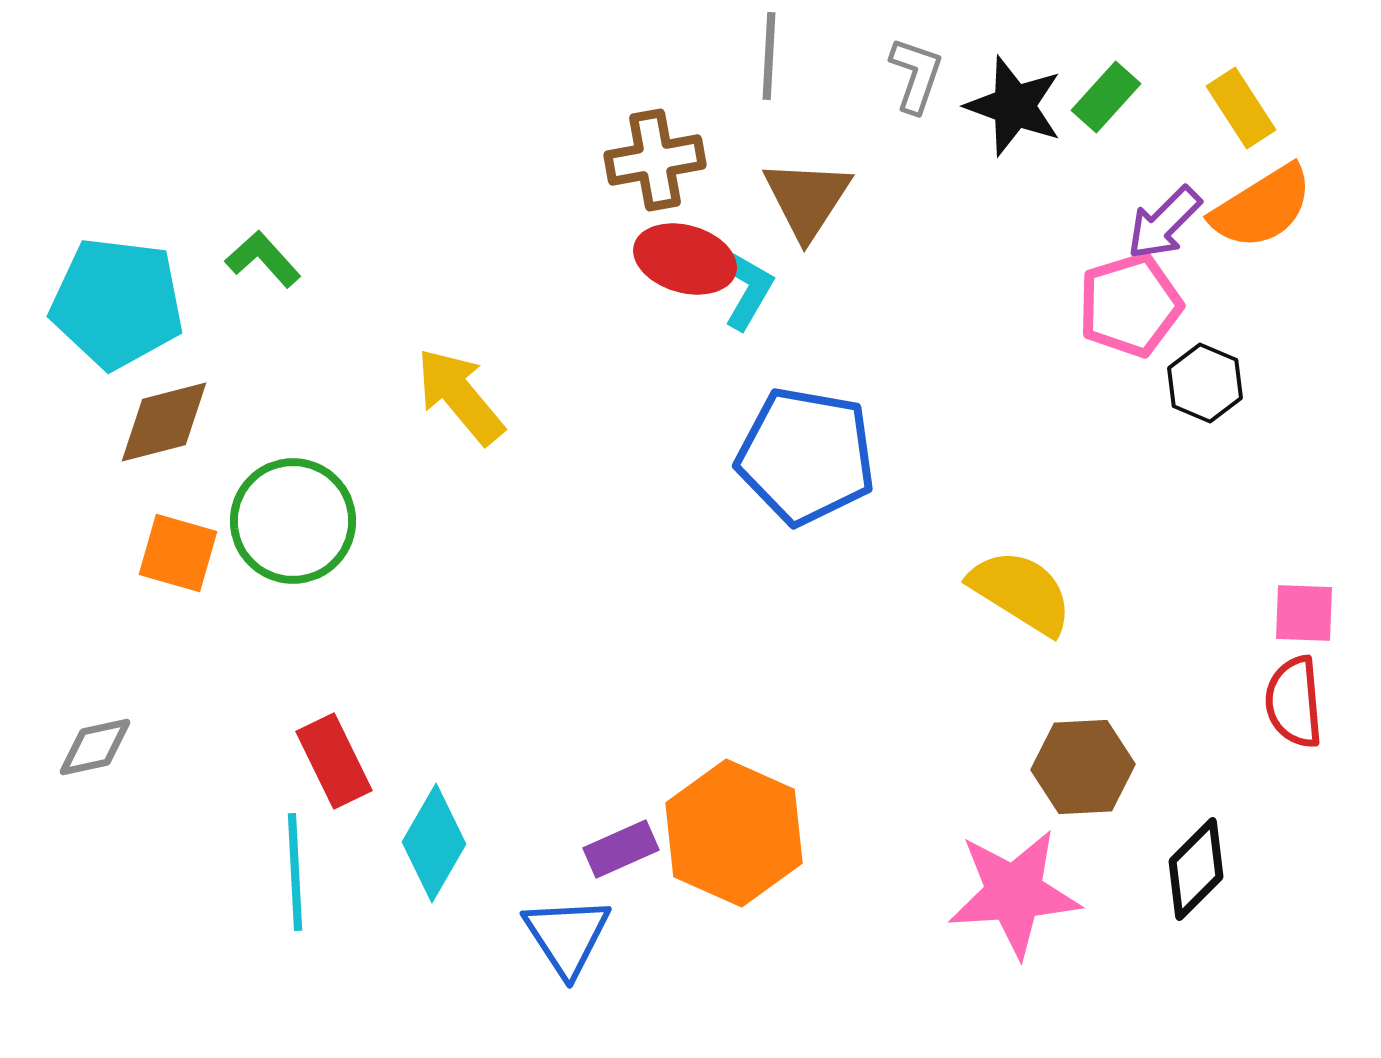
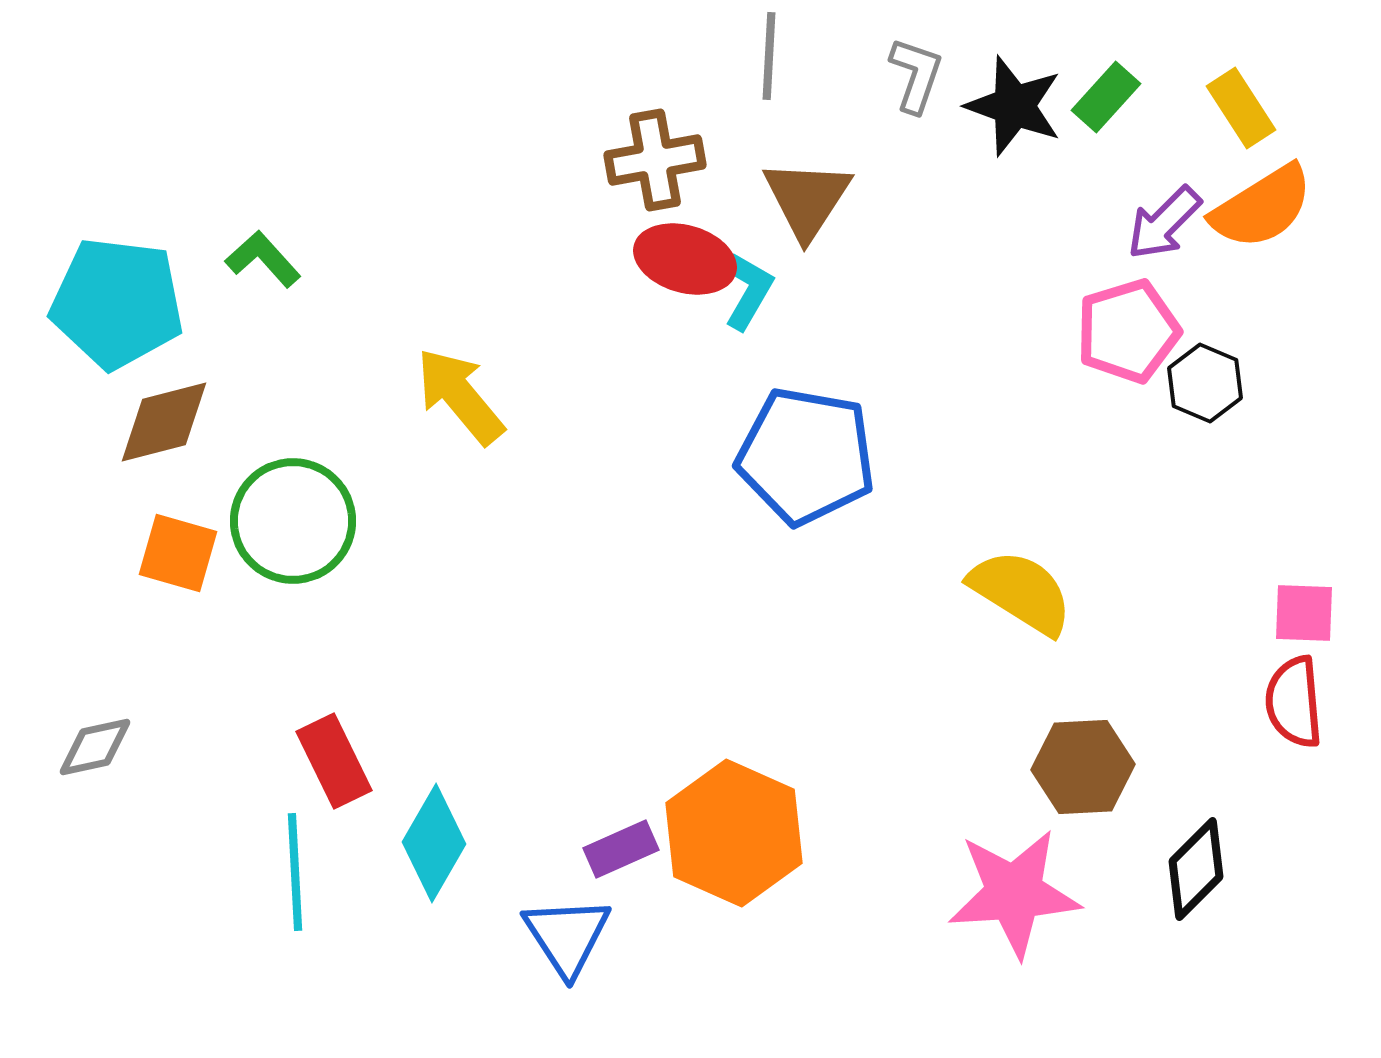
pink pentagon: moved 2 px left, 26 px down
